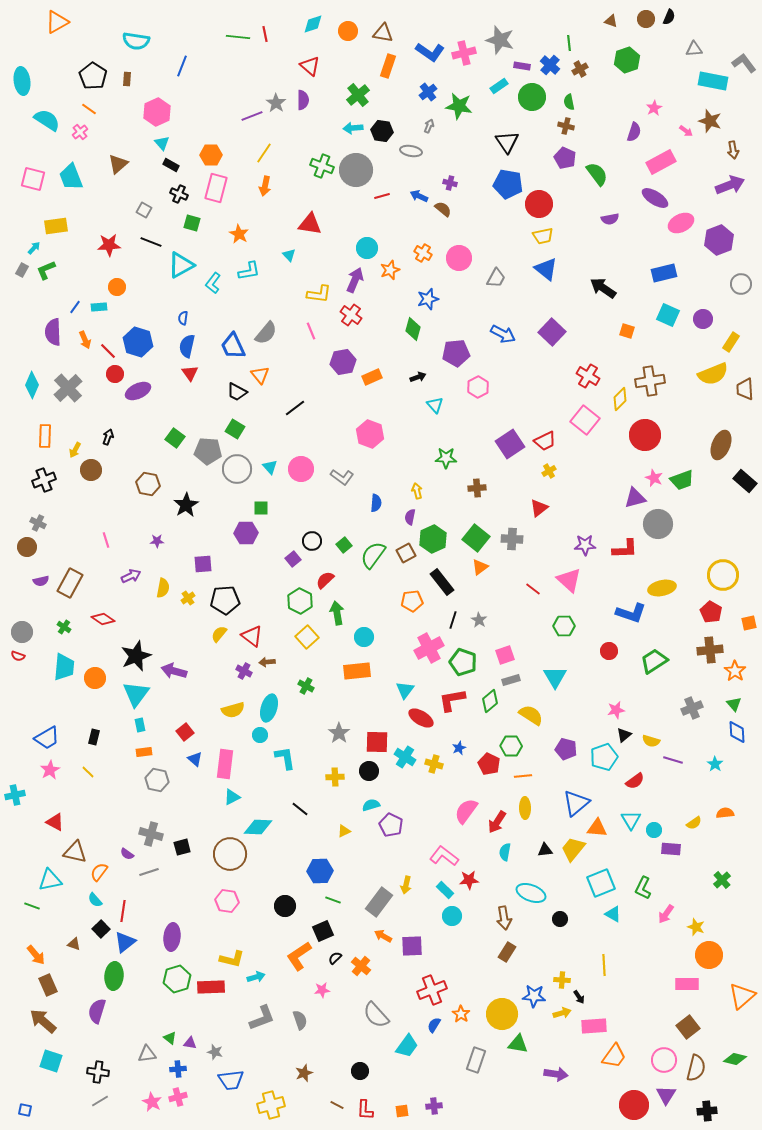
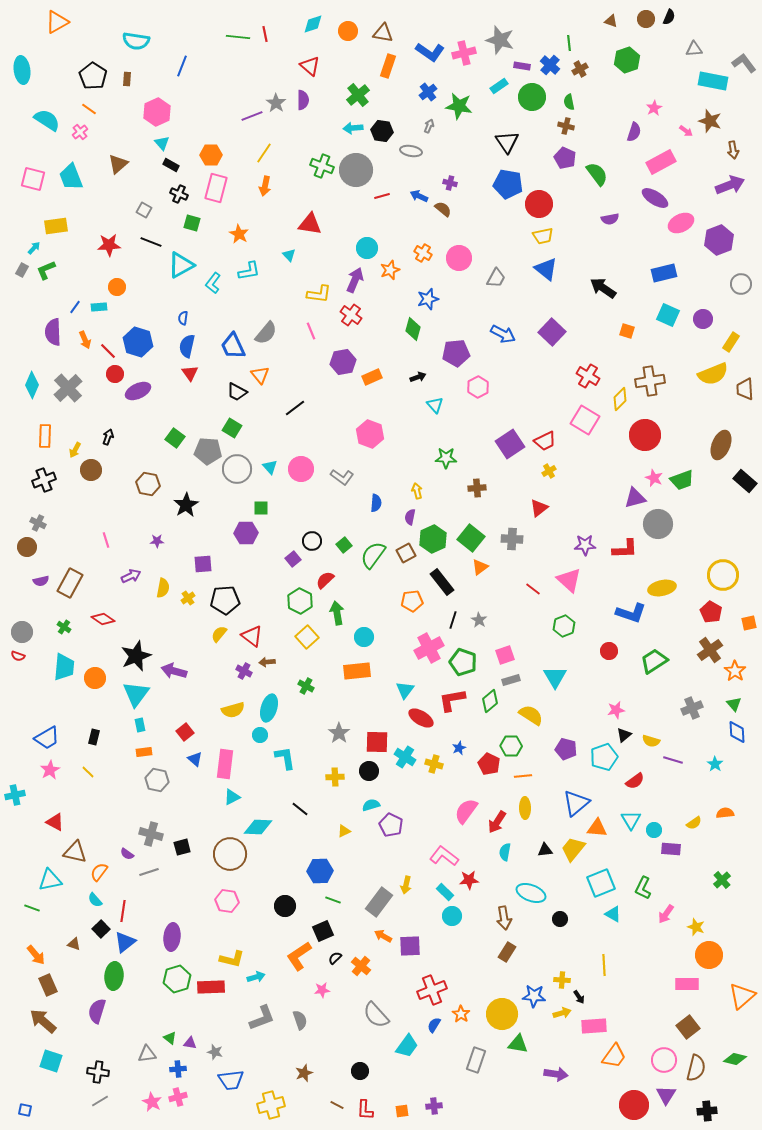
cyan ellipse at (22, 81): moved 11 px up
pink square at (585, 420): rotated 8 degrees counterclockwise
green square at (235, 429): moved 3 px left, 1 px up
green square at (476, 538): moved 5 px left
green hexagon at (564, 626): rotated 20 degrees counterclockwise
brown cross at (710, 650): rotated 30 degrees counterclockwise
cyan rectangle at (445, 890): moved 2 px down
green line at (32, 906): moved 2 px down
purple square at (412, 946): moved 2 px left
